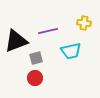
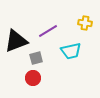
yellow cross: moved 1 px right
purple line: rotated 18 degrees counterclockwise
red circle: moved 2 px left
